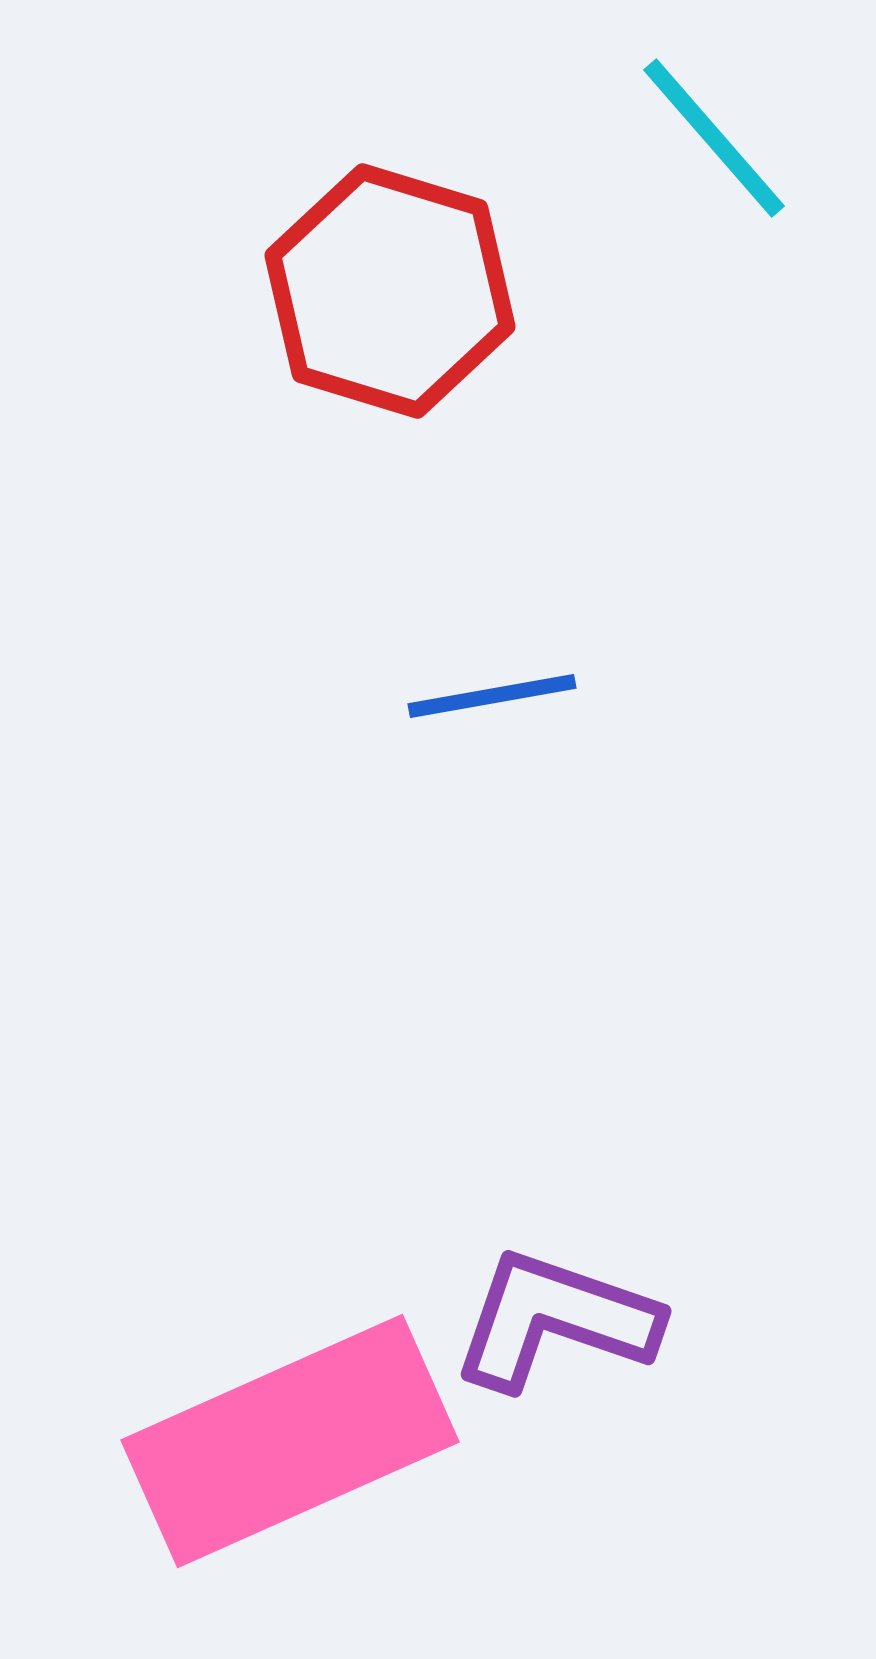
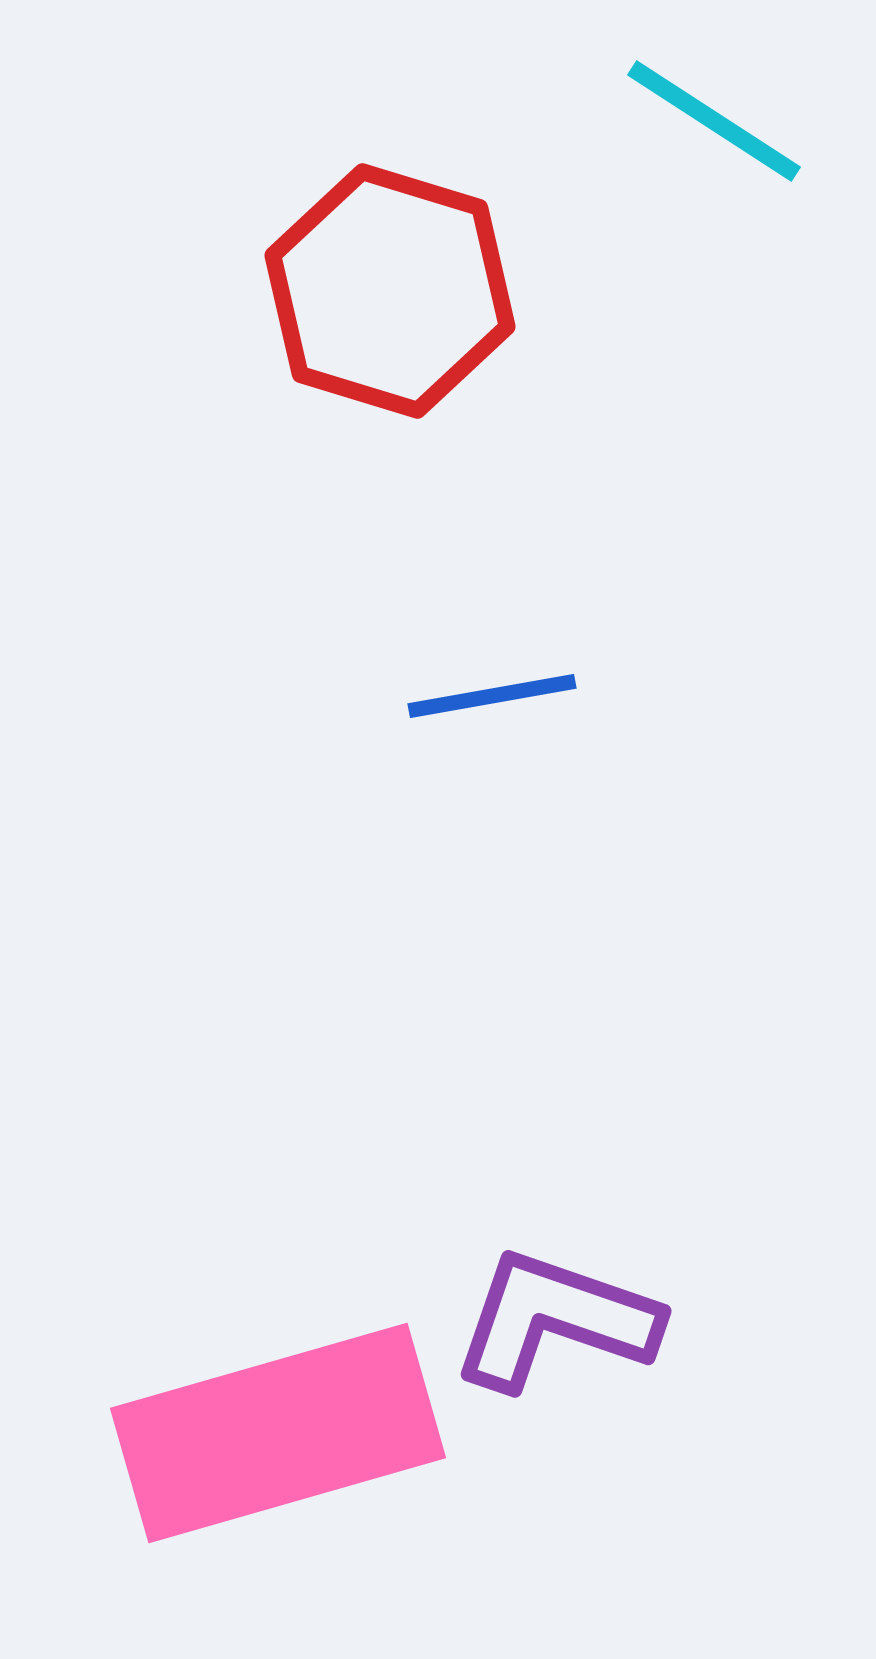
cyan line: moved 17 px up; rotated 16 degrees counterclockwise
pink rectangle: moved 12 px left, 8 px up; rotated 8 degrees clockwise
